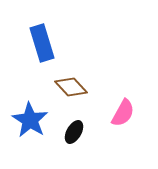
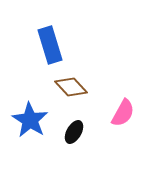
blue rectangle: moved 8 px right, 2 px down
